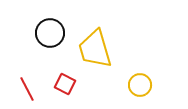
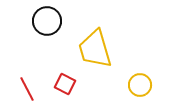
black circle: moved 3 px left, 12 px up
